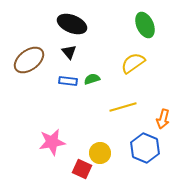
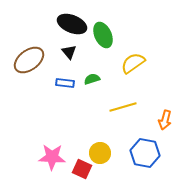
green ellipse: moved 42 px left, 10 px down
blue rectangle: moved 3 px left, 2 px down
orange arrow: moved 2 px right, 1 px down
pink star: moved 15 px down; rotated 12 degrees clockwise
blue hexagon: moved 5 px down; rotated 12 degrees counterclockwise
